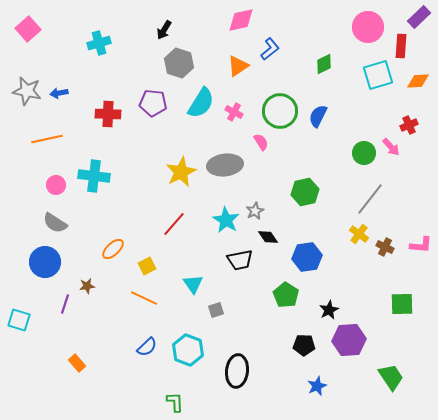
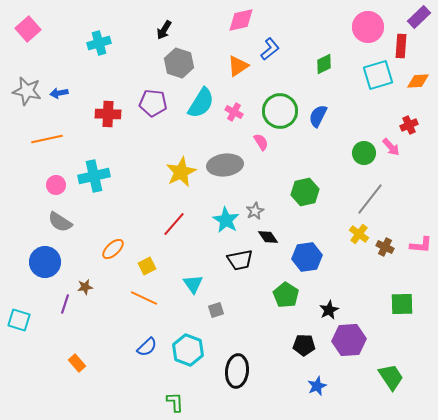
cyan cross at (94, 176): rotated 20 degrees counterclockwise
gray semicircle at (55, 223): moved 5 px right, 1 px up
brown star at (87, 286): moved 2 px left, 1 px down
